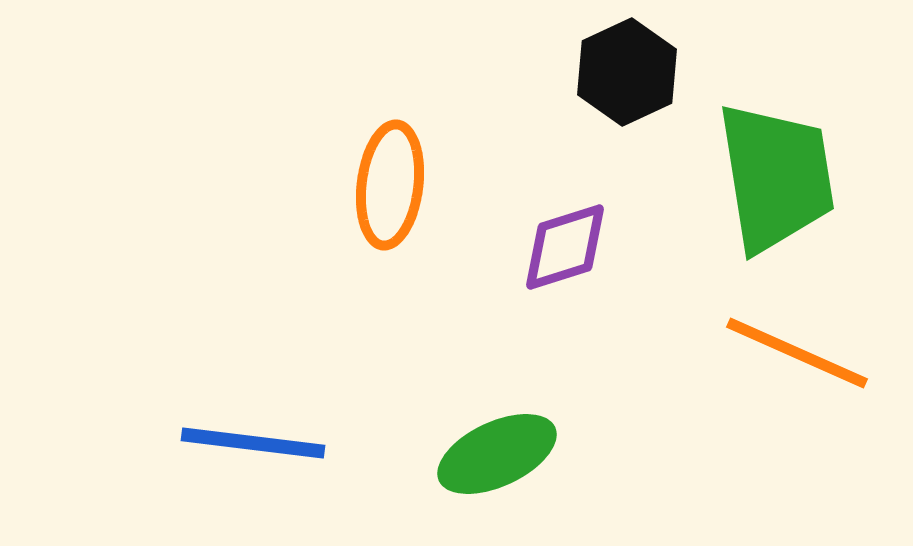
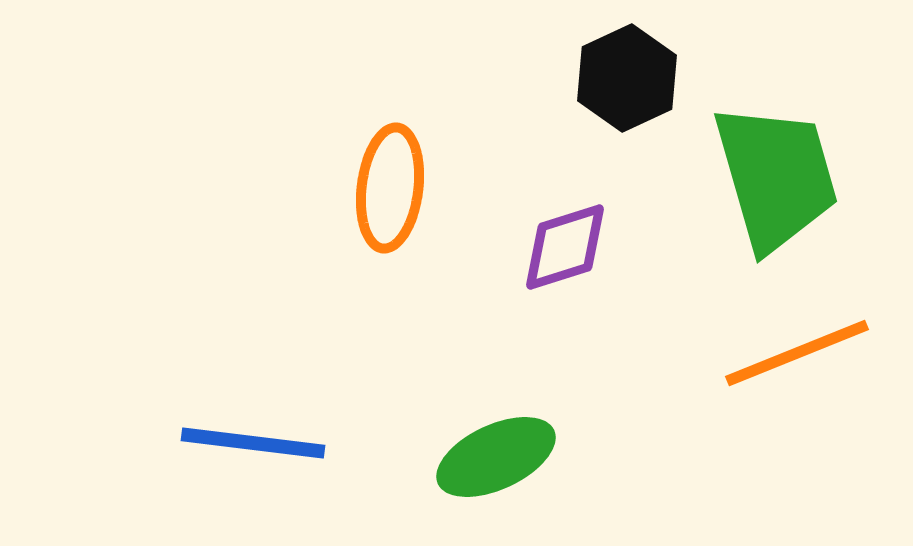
black hexagon: moved 6 px down
green trapezoid: rotated 7 degrees counterclockwise
orange ellipse: moved 3 px down
orange line: rotated 46 degrees counterclockwise
green ellipse: moved 1 px left, 3 px down
